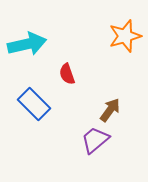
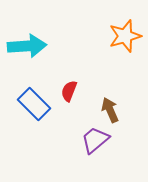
cyan arrow: moved 2 px down; rotated 9 degrees clockwise
red semicircle: moved 2 px right, 17 px down; rotated 40 degrees clockwise
brown arrow: rotated 60 degrees counterclockwise
